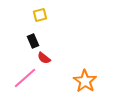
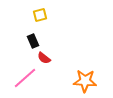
orange star: rotated 30 degrees counterclockwise
